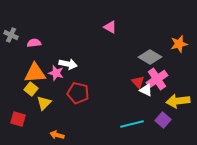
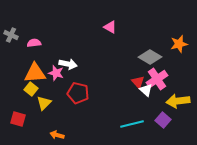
white triangle: rotated 16 degrees clockwise
